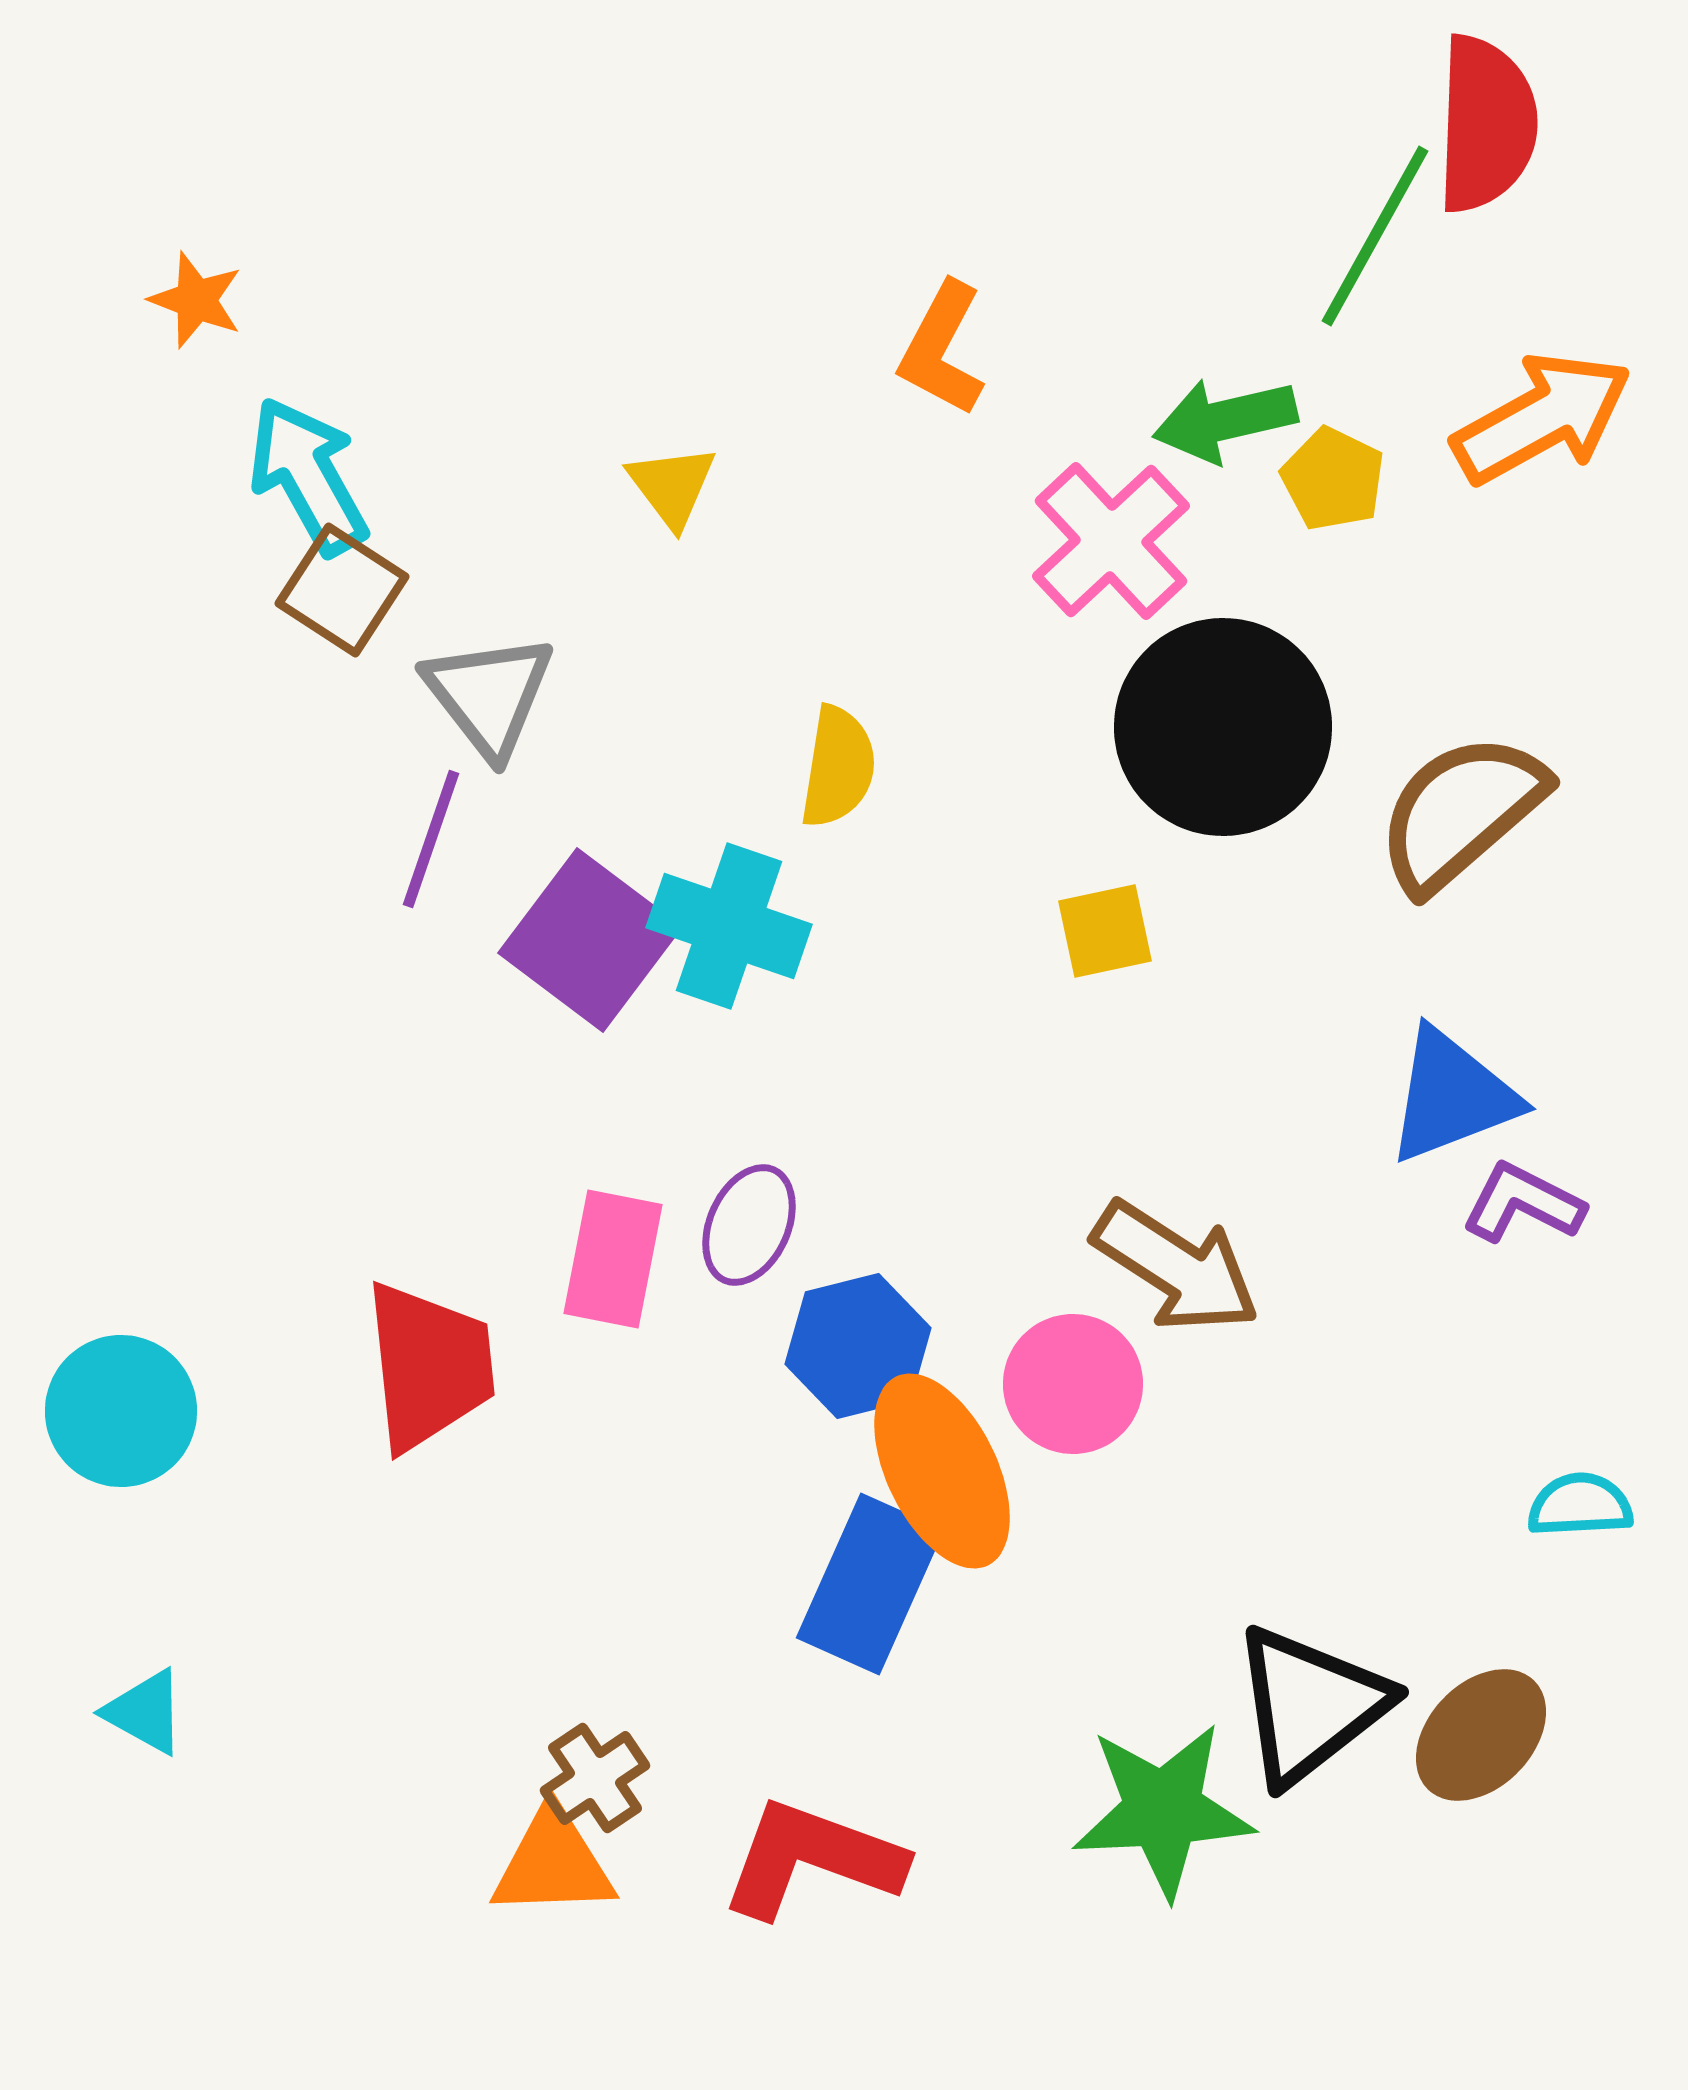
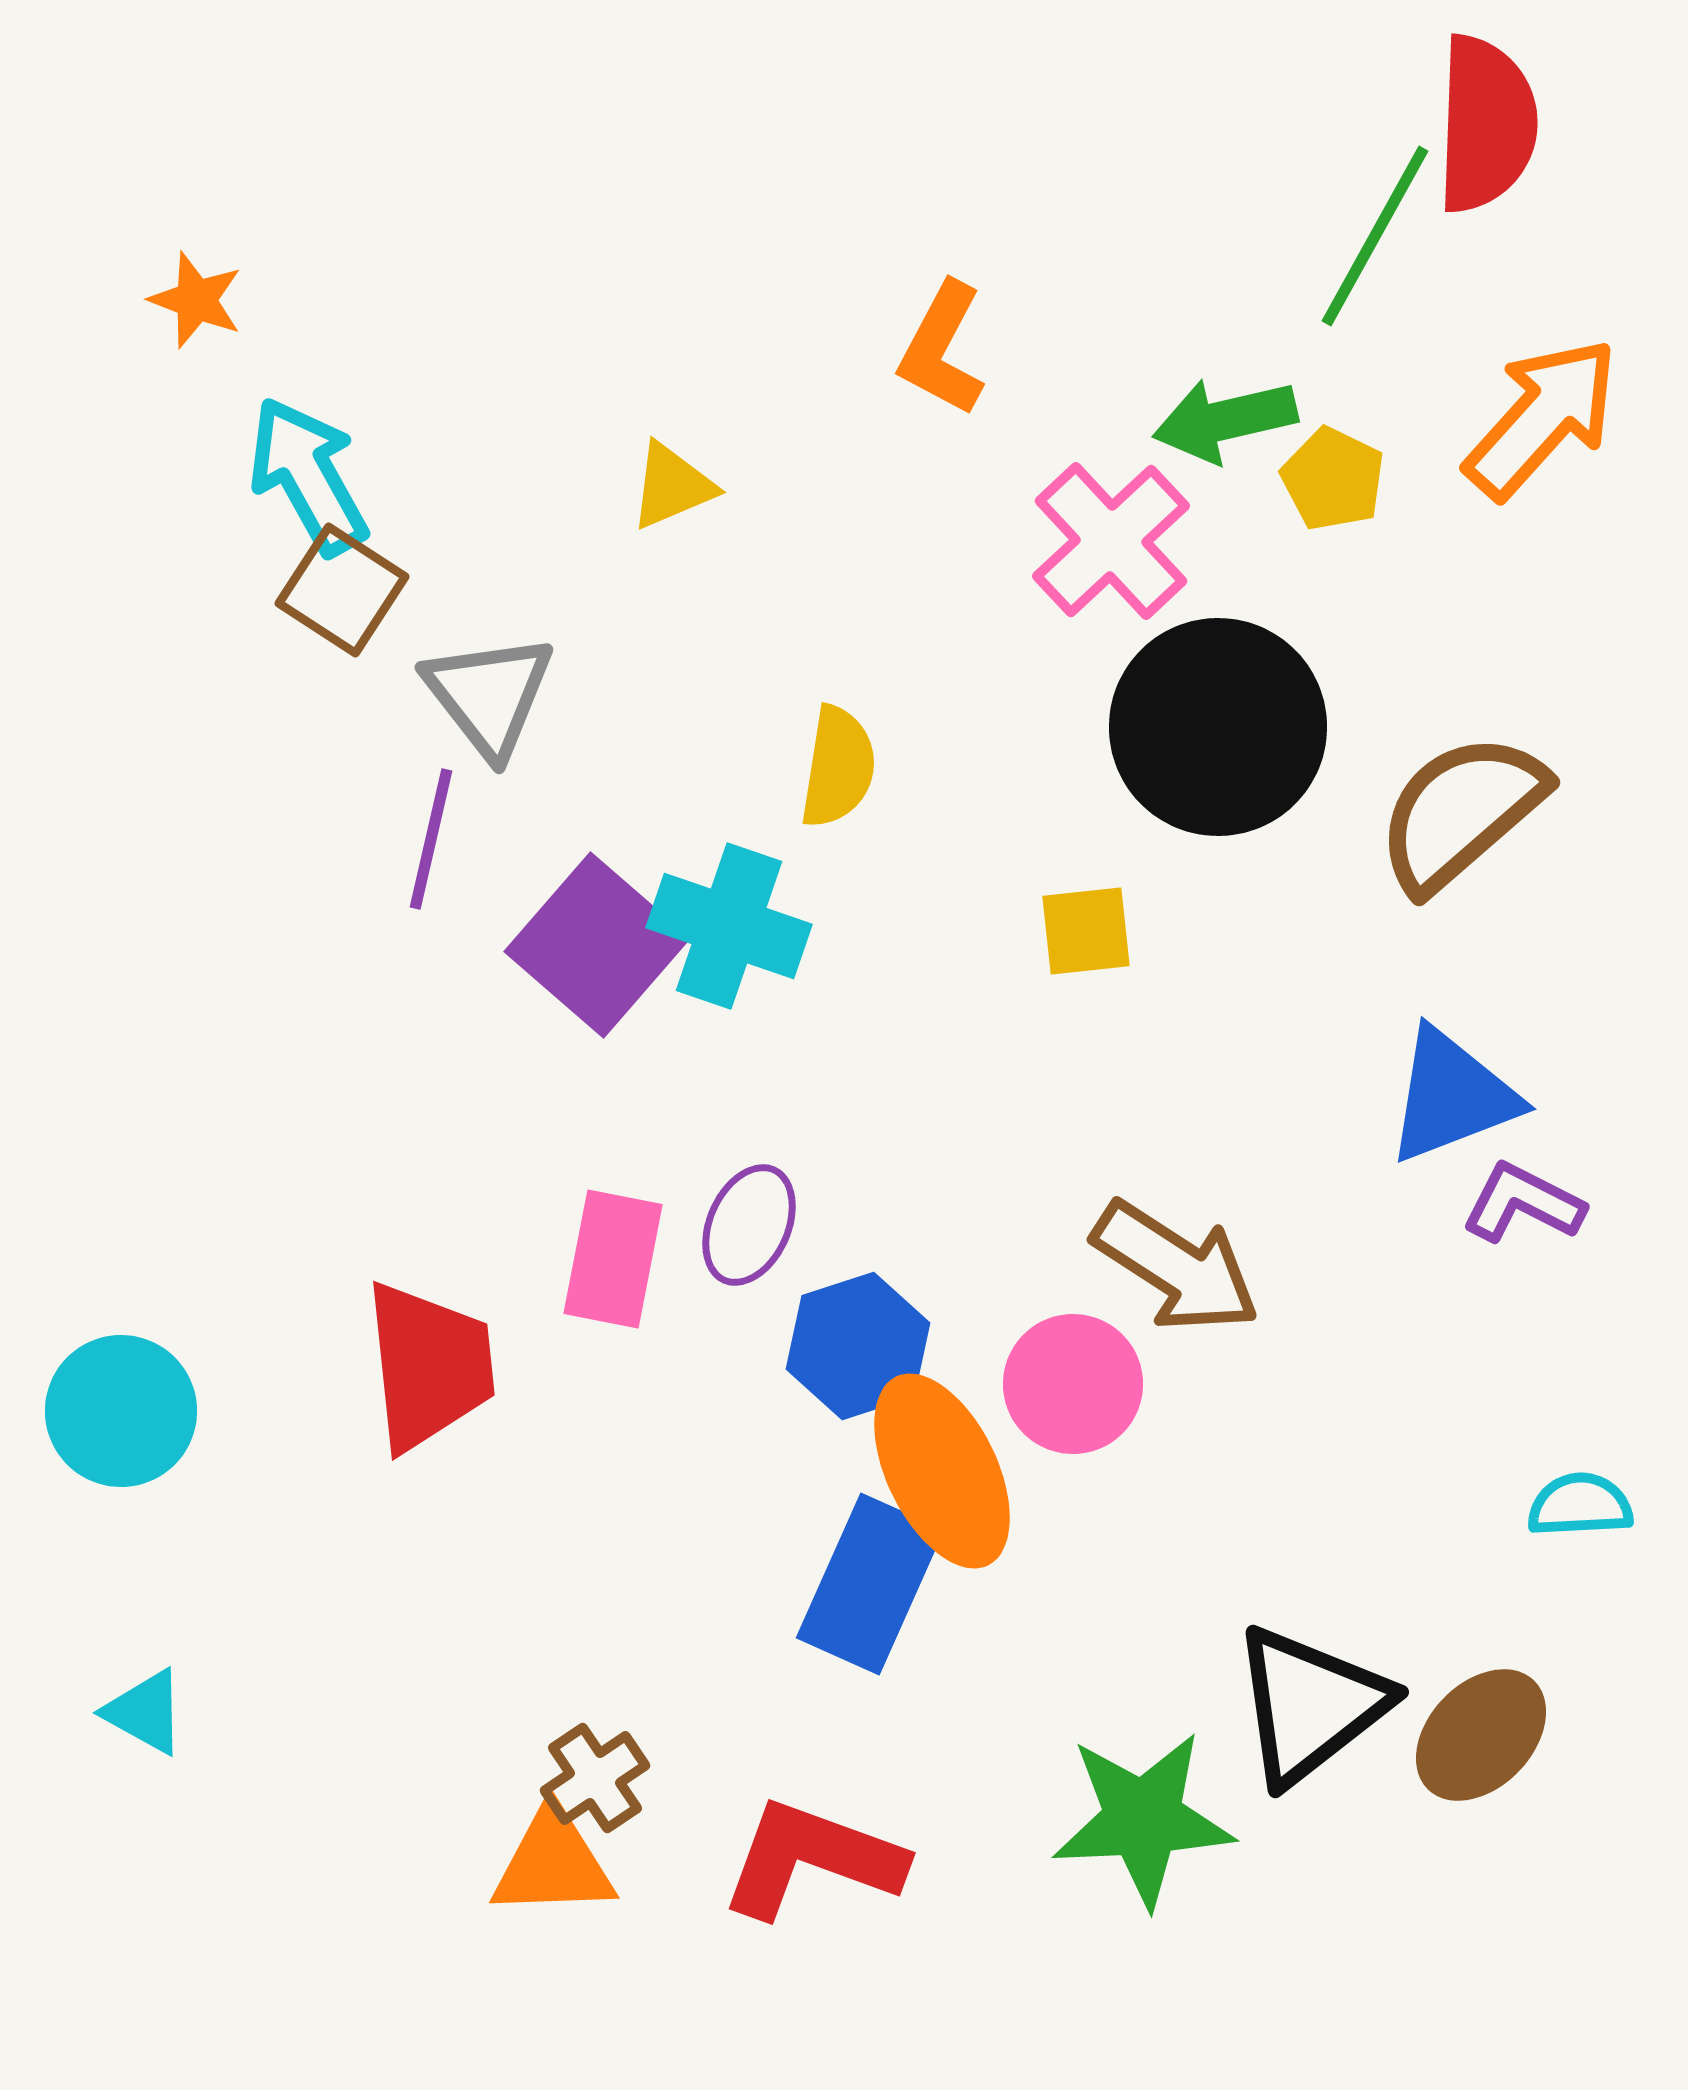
orange arrow: rotated 19 degrees counterclockwise
yellow triangle: rotated 44 degrees clockwise
black circle: moved 5 px left
purple line: rotated 6 degrees counterclockwise
yellow square: moved 19 px left; rotated 6 degrees clockwise
purple square: moved 7 px right, 5 px down; rotated 4 degrees clockwise
blue hexagon: rotated 4 degrees counterclockwise
green star: moved 20 px left, 9 px down
